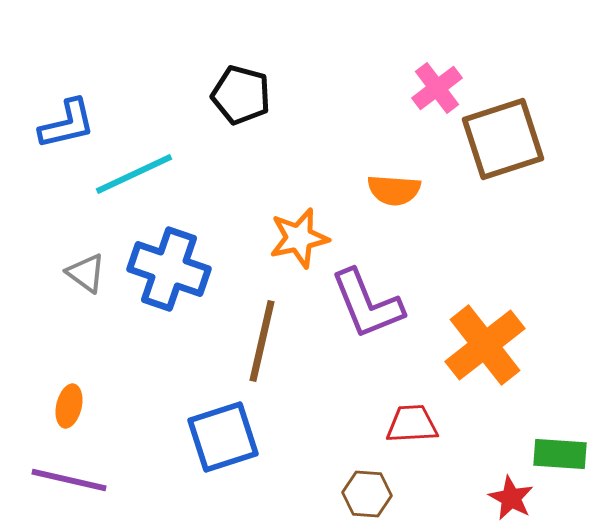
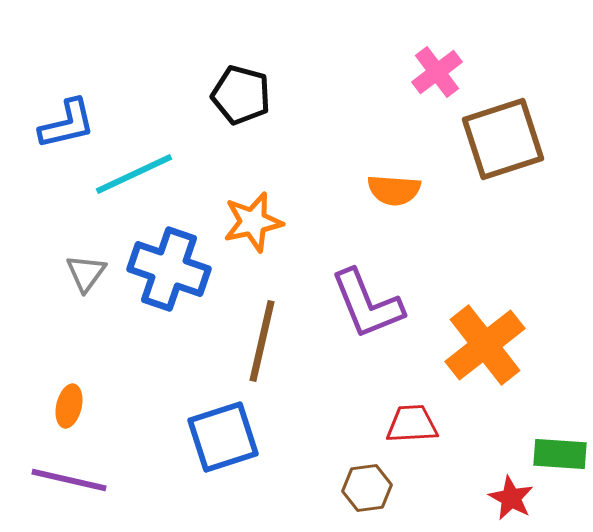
pink cross: moved 16 px up
orange star: moved 46 px left, 16 px up
gray triangle: rotated 30 degrees clockwise
brown hexagon: moved 6 px up; rotated 12 degrees counterclockwise
